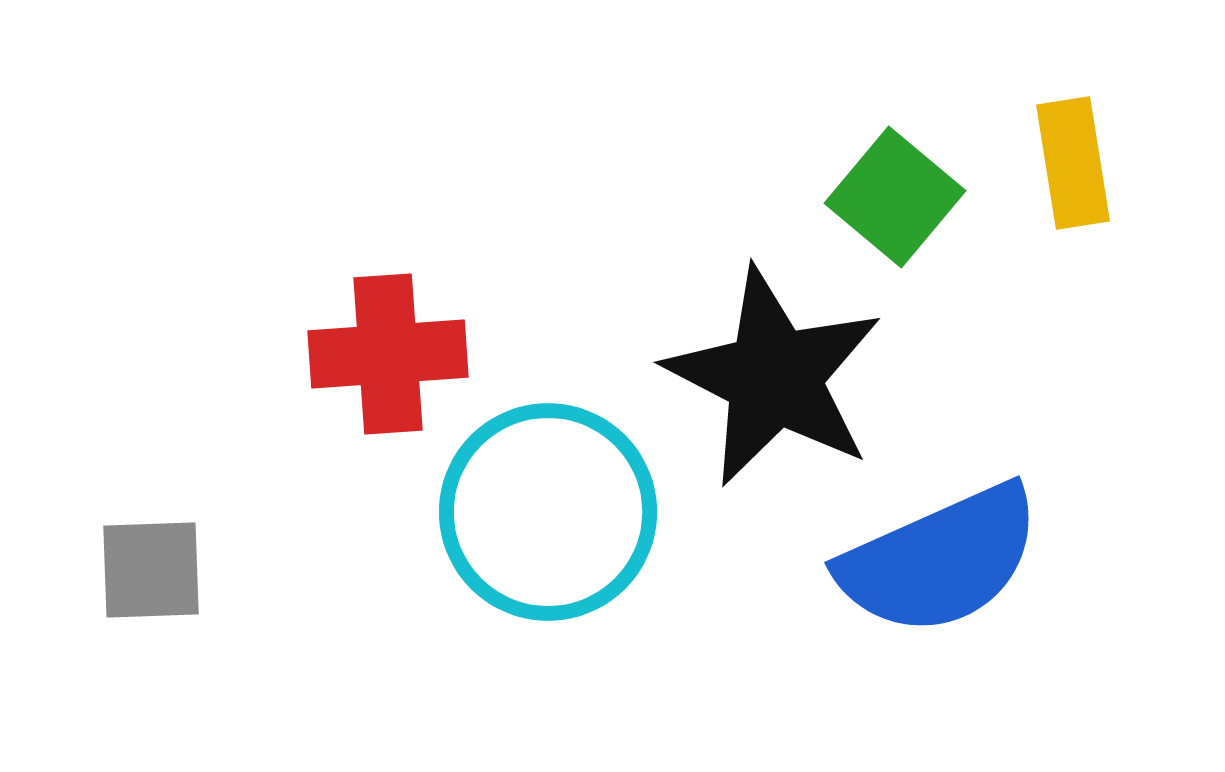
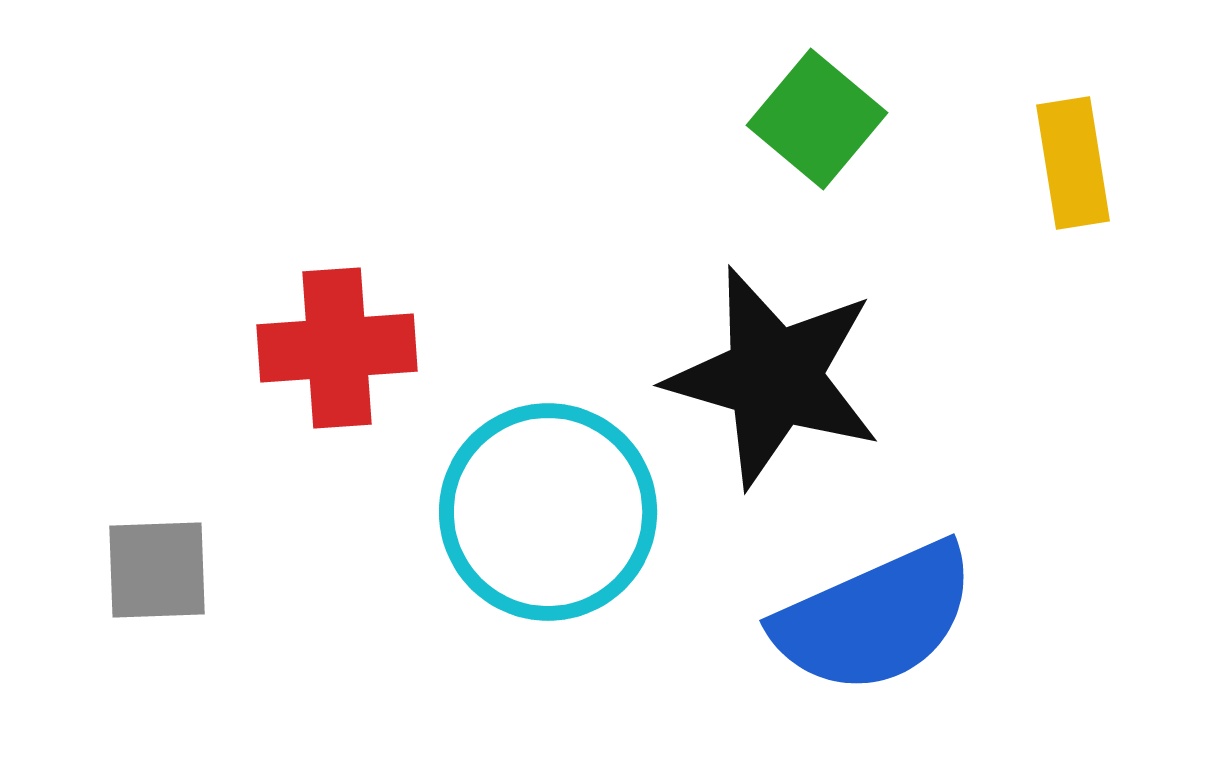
green square: moved 78 px left, 78 px up
red cross: moved 51 px left, 6 px up
black star: rotated 11 degrees counterclockwise
blue semicircle: moved 65 px left, 58 px down
gray square: moved 6 px right
